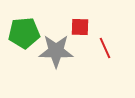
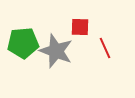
green pentagon: moved 1 px left, 10 px down
gray star: rotated 20 degrees clockwise
